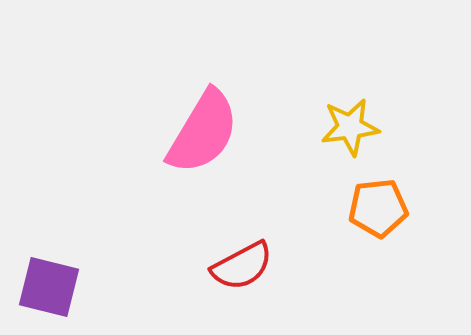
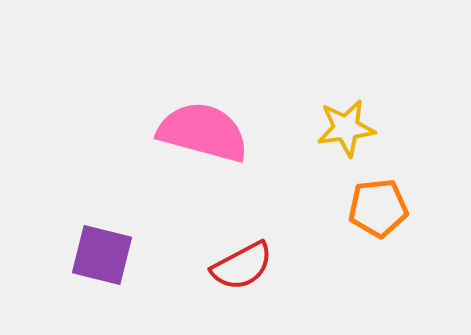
yellow star: moved 4 px left, 1 px down
pink semicircle: rotated 106 degrees counterclockwise
purple square: moved 53 px right, 32 px up
